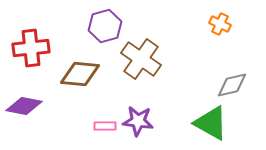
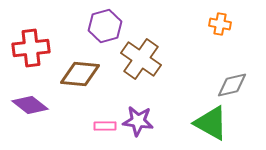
orange cross: rotated 15 degrees counterclockwise
purple diamond: moved 6 px right, 1 px up; rotated 27 degrees clockwise
